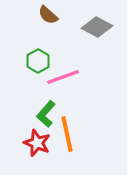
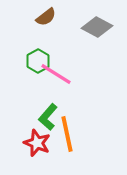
brown semicircle: moved 2 px left, 2 px down; rotated 80 degrees counterclockwise
pink line: moved 7 px left, 3 px up; rotated 52 degrees clockwise
green L-shape: moved 2 px right, 3 px down
